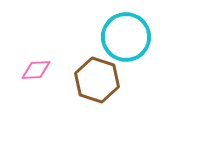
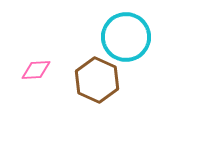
brown hexagon: rotated 6 degrees clockwise
